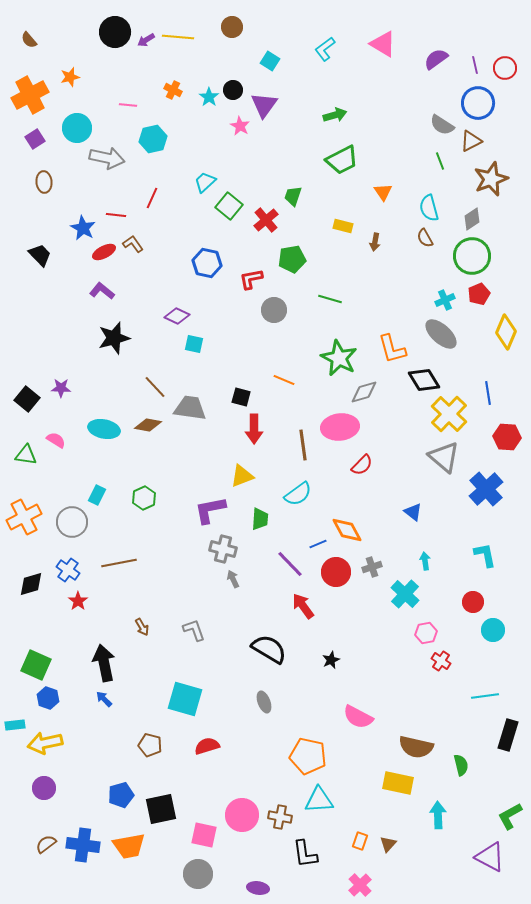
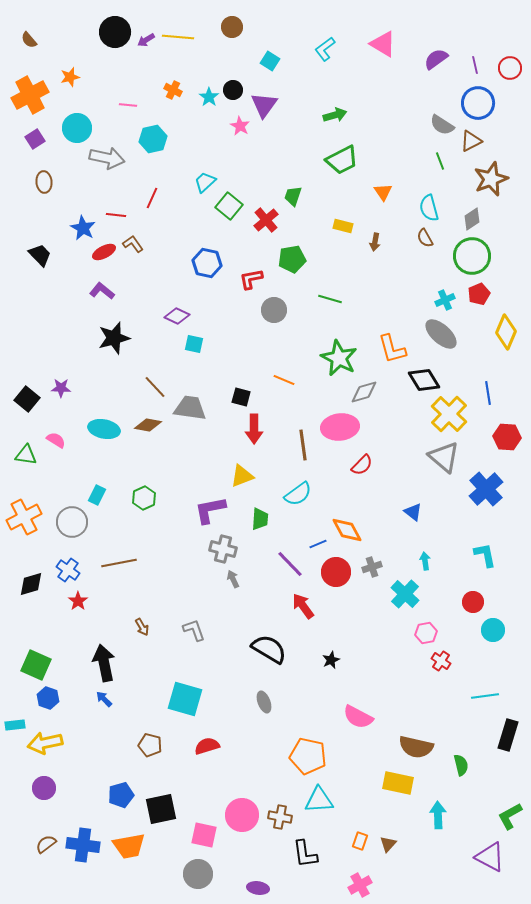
red circle at (505, 68): moved 5 px right
pink cross at (360, 885): rotated 15 degrees clockwise
